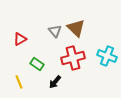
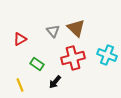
gray triangle: moved 2 px left
cyan cross: moved 1 px up
yellow line: moved 1 px right, 3 px down
